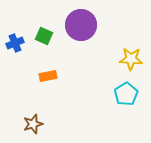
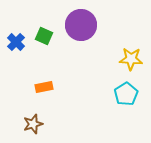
blue cross: moved 1 px right, 1 px up; rotated 24 degrees counterclockwise
orange rectangle: moved 4 px left, 11 px down
